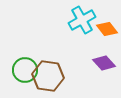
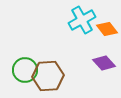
brown hexagon: rotated 12 degrees counterclockwise
